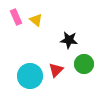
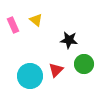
pink rectangle: moved 3 px left, 8 px down
